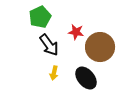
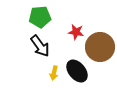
green pentagon: rotated 20 degrees clockwise
black arrow: moved 9 px left, 1 px down
black ellipse: moved 9 px left, 7 px up
